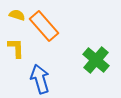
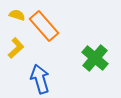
yellow L-shape: rotated 50 degrees clockwise
green cross: moved 1 px left, 2 px up
